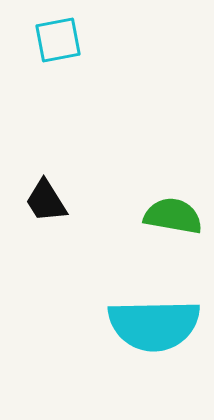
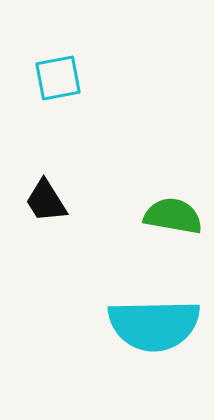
cyan square: moved 38 px down
